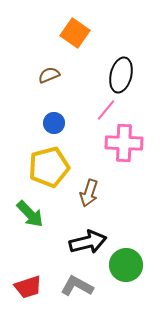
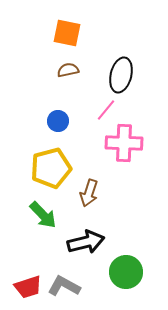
orange square: moved 8 px left; rotated 24 degrees counterclockwise
brown semicircle: moved 19 px right, 5 px up; rotated 10 degrees clockwise
blue circle: moved 4 px right, 2 px up
yellow pentagon: moved 2 px right, 1 px down
green arrow: moved 13 px right, 1 px down
black arrow: moved 2 px left
green circle: moved 7 px down
gray L-shape: moved 13 px left
